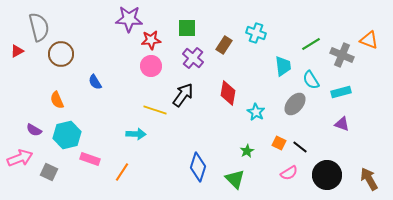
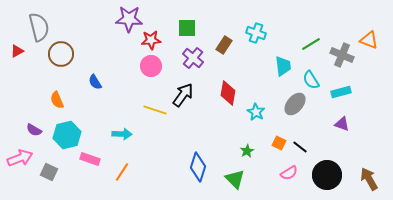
cyan arrow: moved 14 px left
